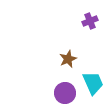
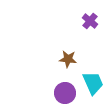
purple cross: rotated 28 degrees counterclockwise
brown star: rotated 30 degrees clockwise
